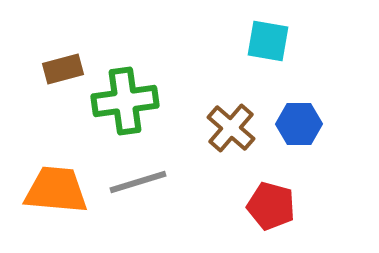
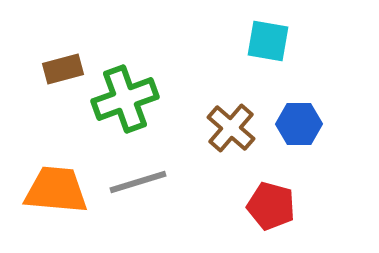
green cross: moved 2 px up; rotated 12 degrees counterclockwise
